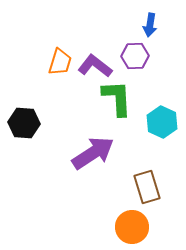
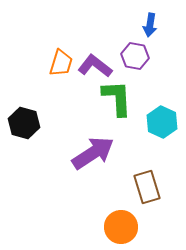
purple hexagon: rotated 12 degrees clockwise
orange trapezoid: moved 1 px right, 1 px down
black hexagon: rotated 12 degrees clockwise
orange circle: moved 11 px left
